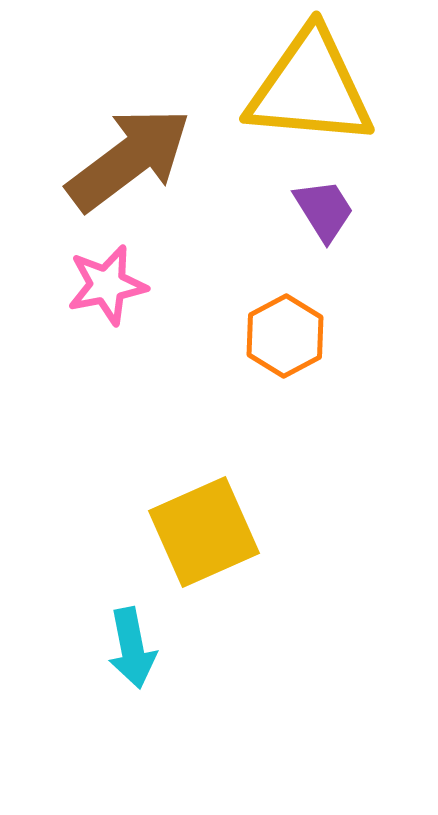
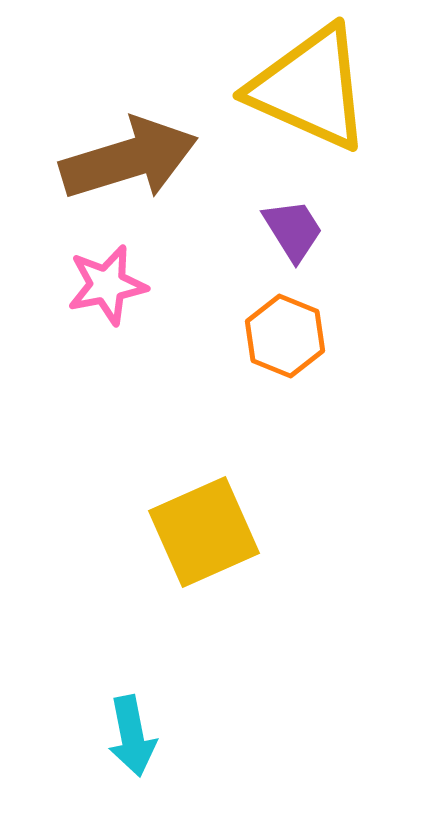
yellow triangle: rotated 19 degrees clockwise
brown arrow: rotated 20 degrees clockwise
purple trapezoid: moved 31 px left, 20 px down
orange hexagon: rotated 10 degrees counterclockwise
cyan arrow: moved 88 px down
